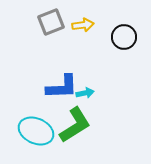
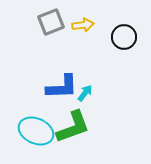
cyan arrow: rotated 42 degrees counterclockwise
green L-shape: moved 2 px left, 2 px down; rotated 12 degrees clockwise
